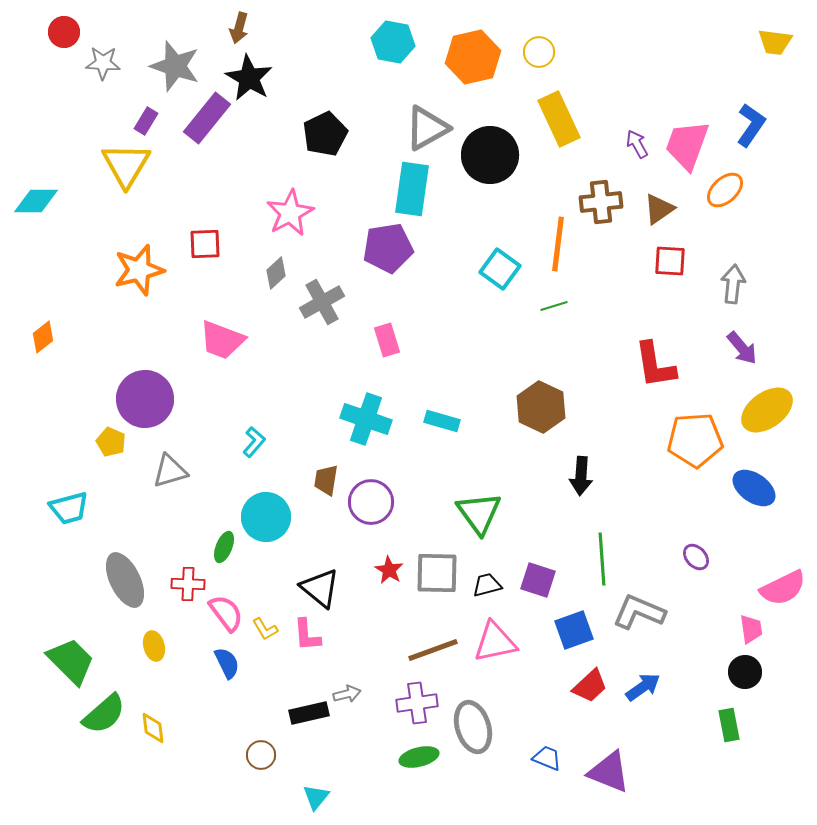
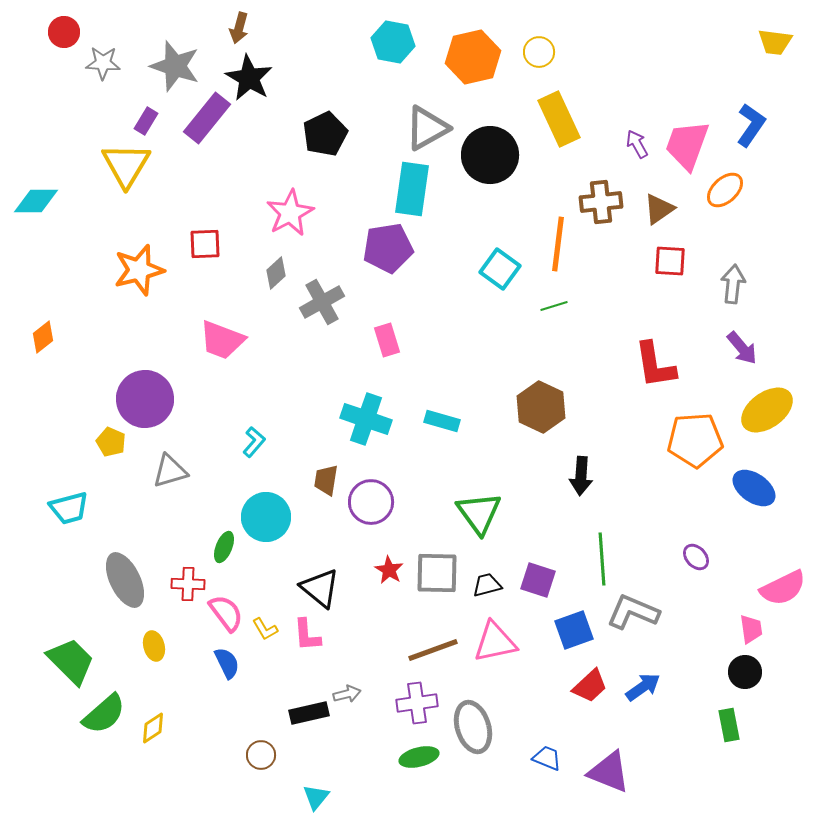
gray L-shape at (639, 612): moved 6 px left
yellow diamond at (153, 728): rotated 64 degrees clockwise
